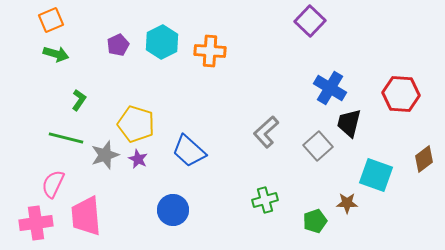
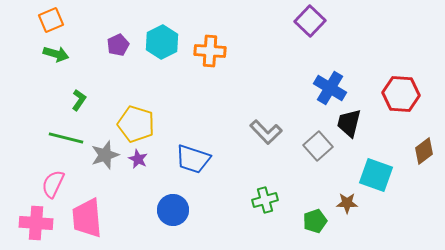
gray L-shape: rotated 92 degrees counterclockwise
blue trapezoid: moved 4 px right, 8 px down; rotated 24 degrees counterclockwise
brown diamond: moved 8 px up
pink trapezoid: moved 1 px right, 2 px down
pink cross: rotated 12 degrees clockwise
